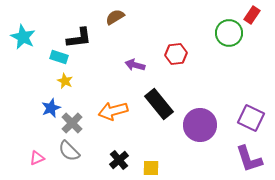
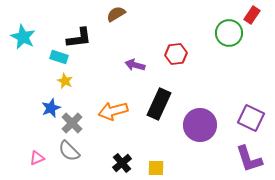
brown semicircle: moved 1 px right, 3 px up
black rectangle: rotated 64 degrees clockwise
black cross: moved 3 px right, 3 px down
yellow square: moved 5 px right
